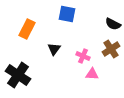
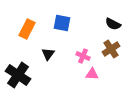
blue square: moved 5 px left, 9 px down
black triangle: moved 6 px left, 5 px down
